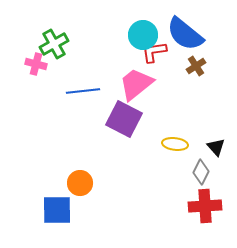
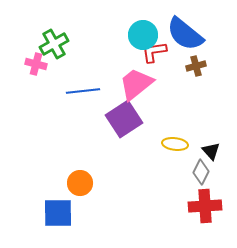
brown cross: rotated 18 degrees clockwise
purple square: rotated 30 degrees clockwise
black triangle: moved 5 px left, 4 px down
blue square: moved 1 px right, 3 px down
